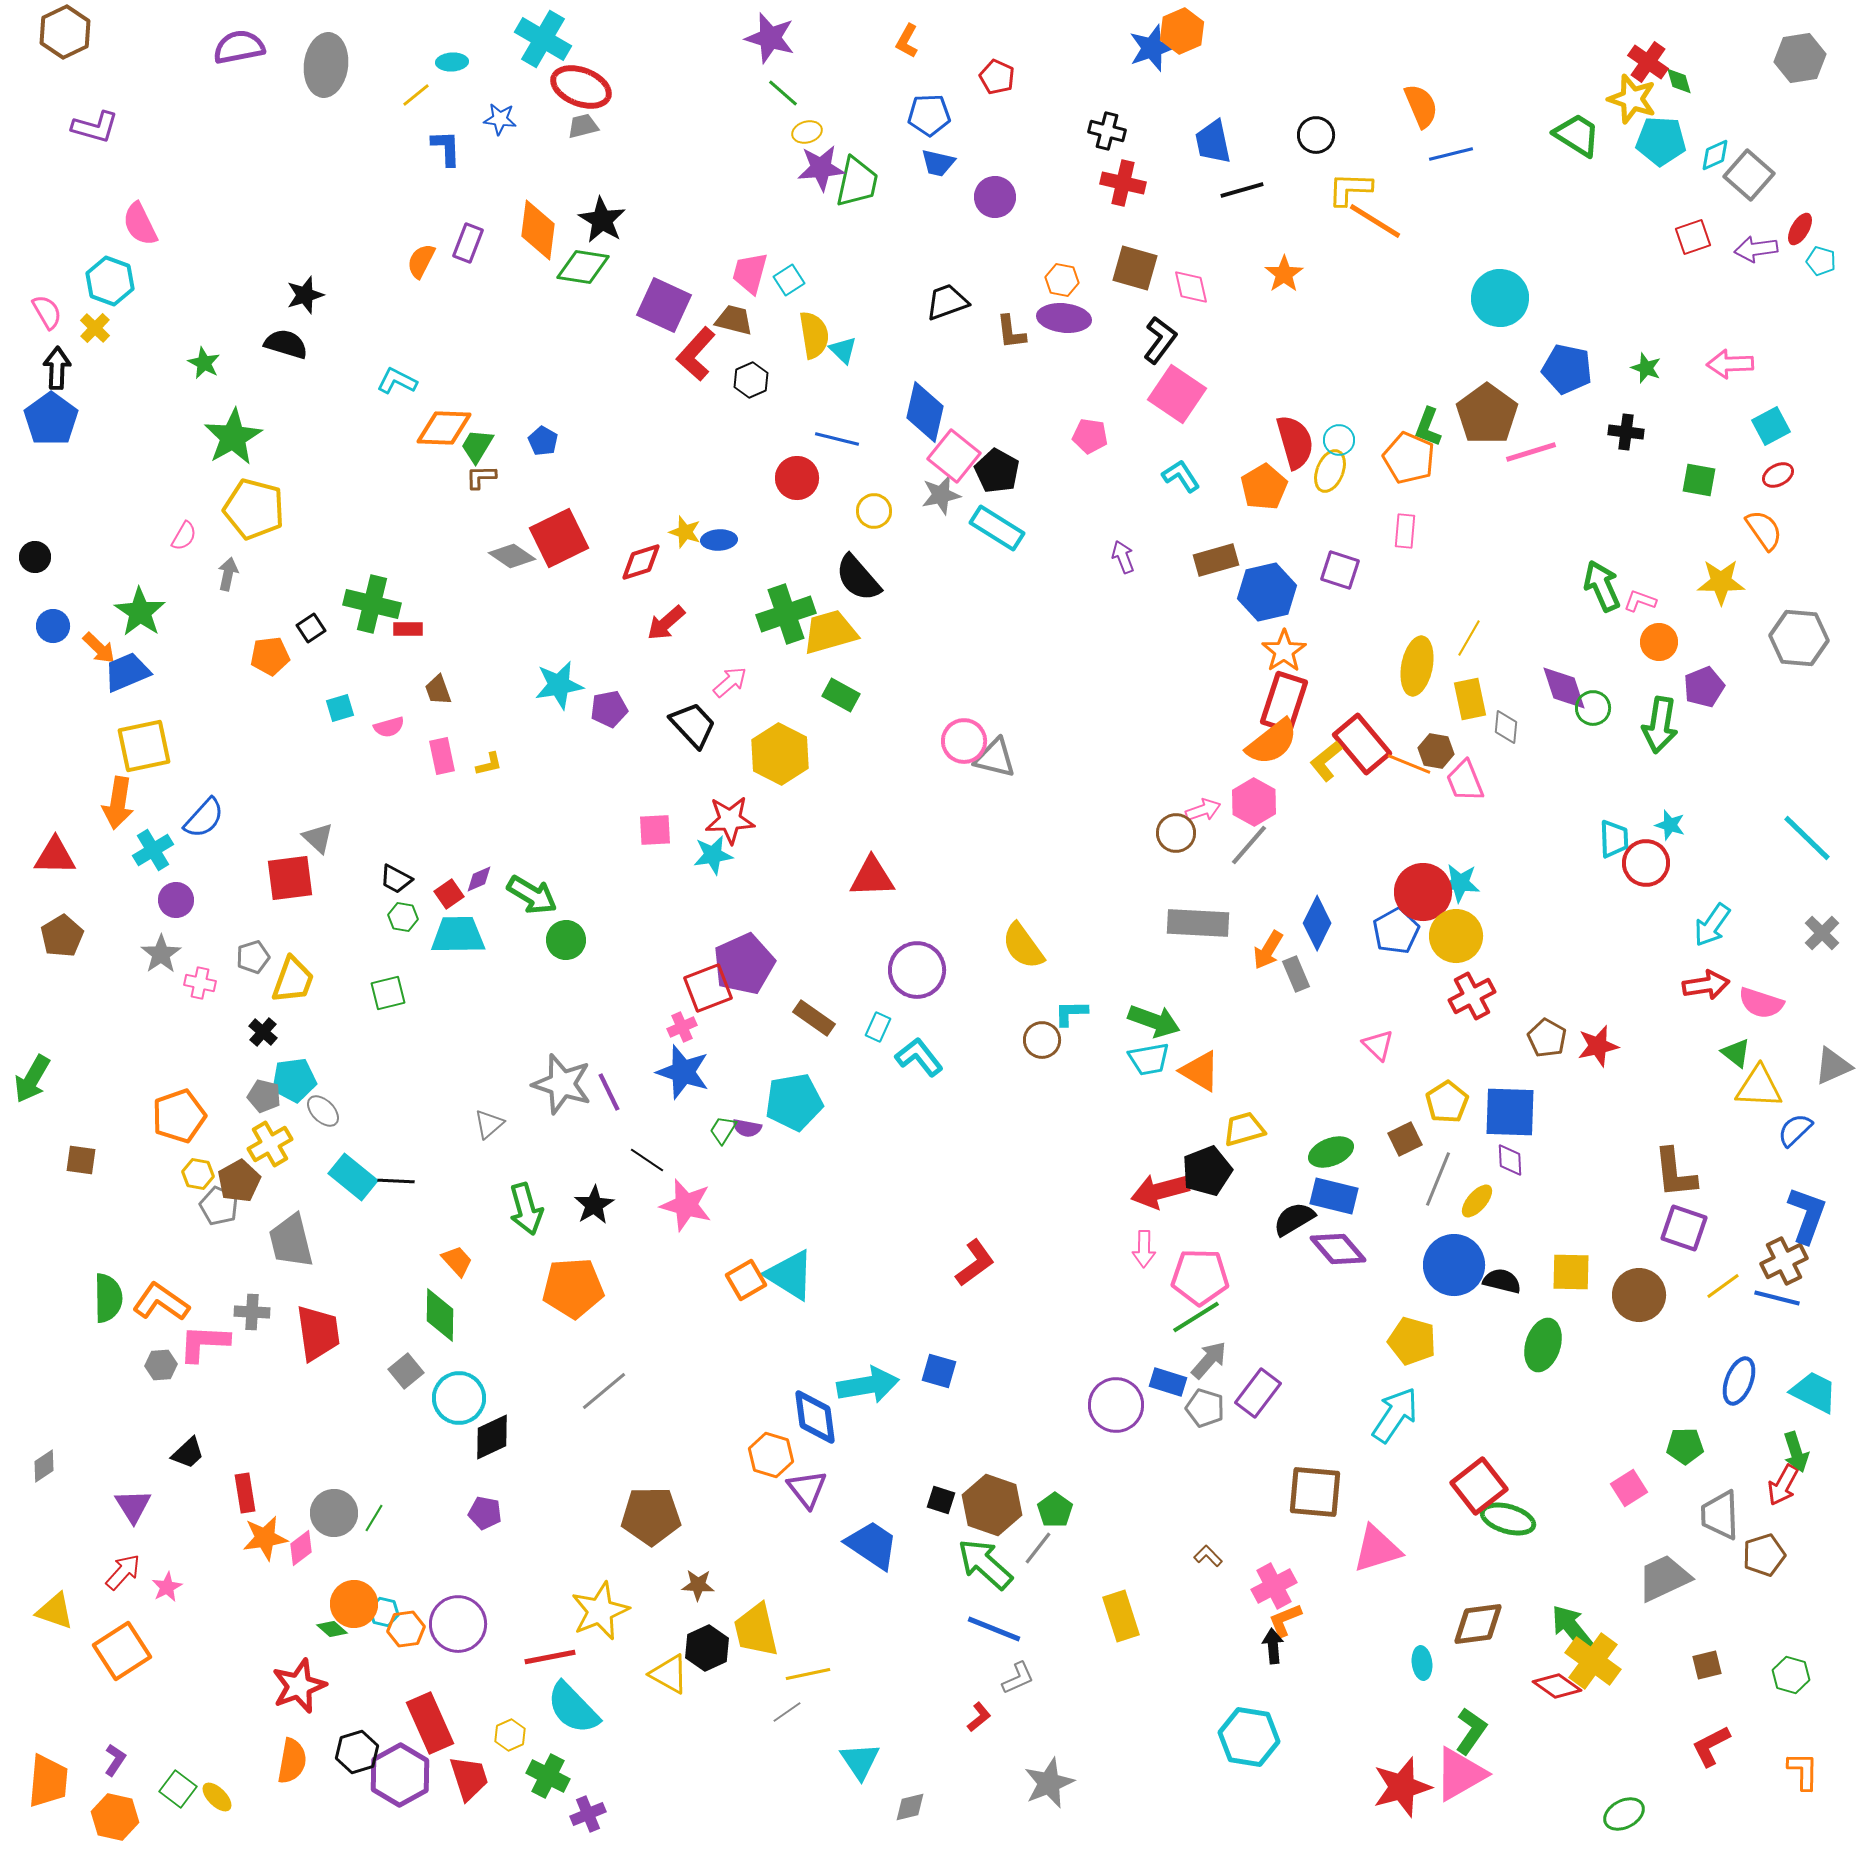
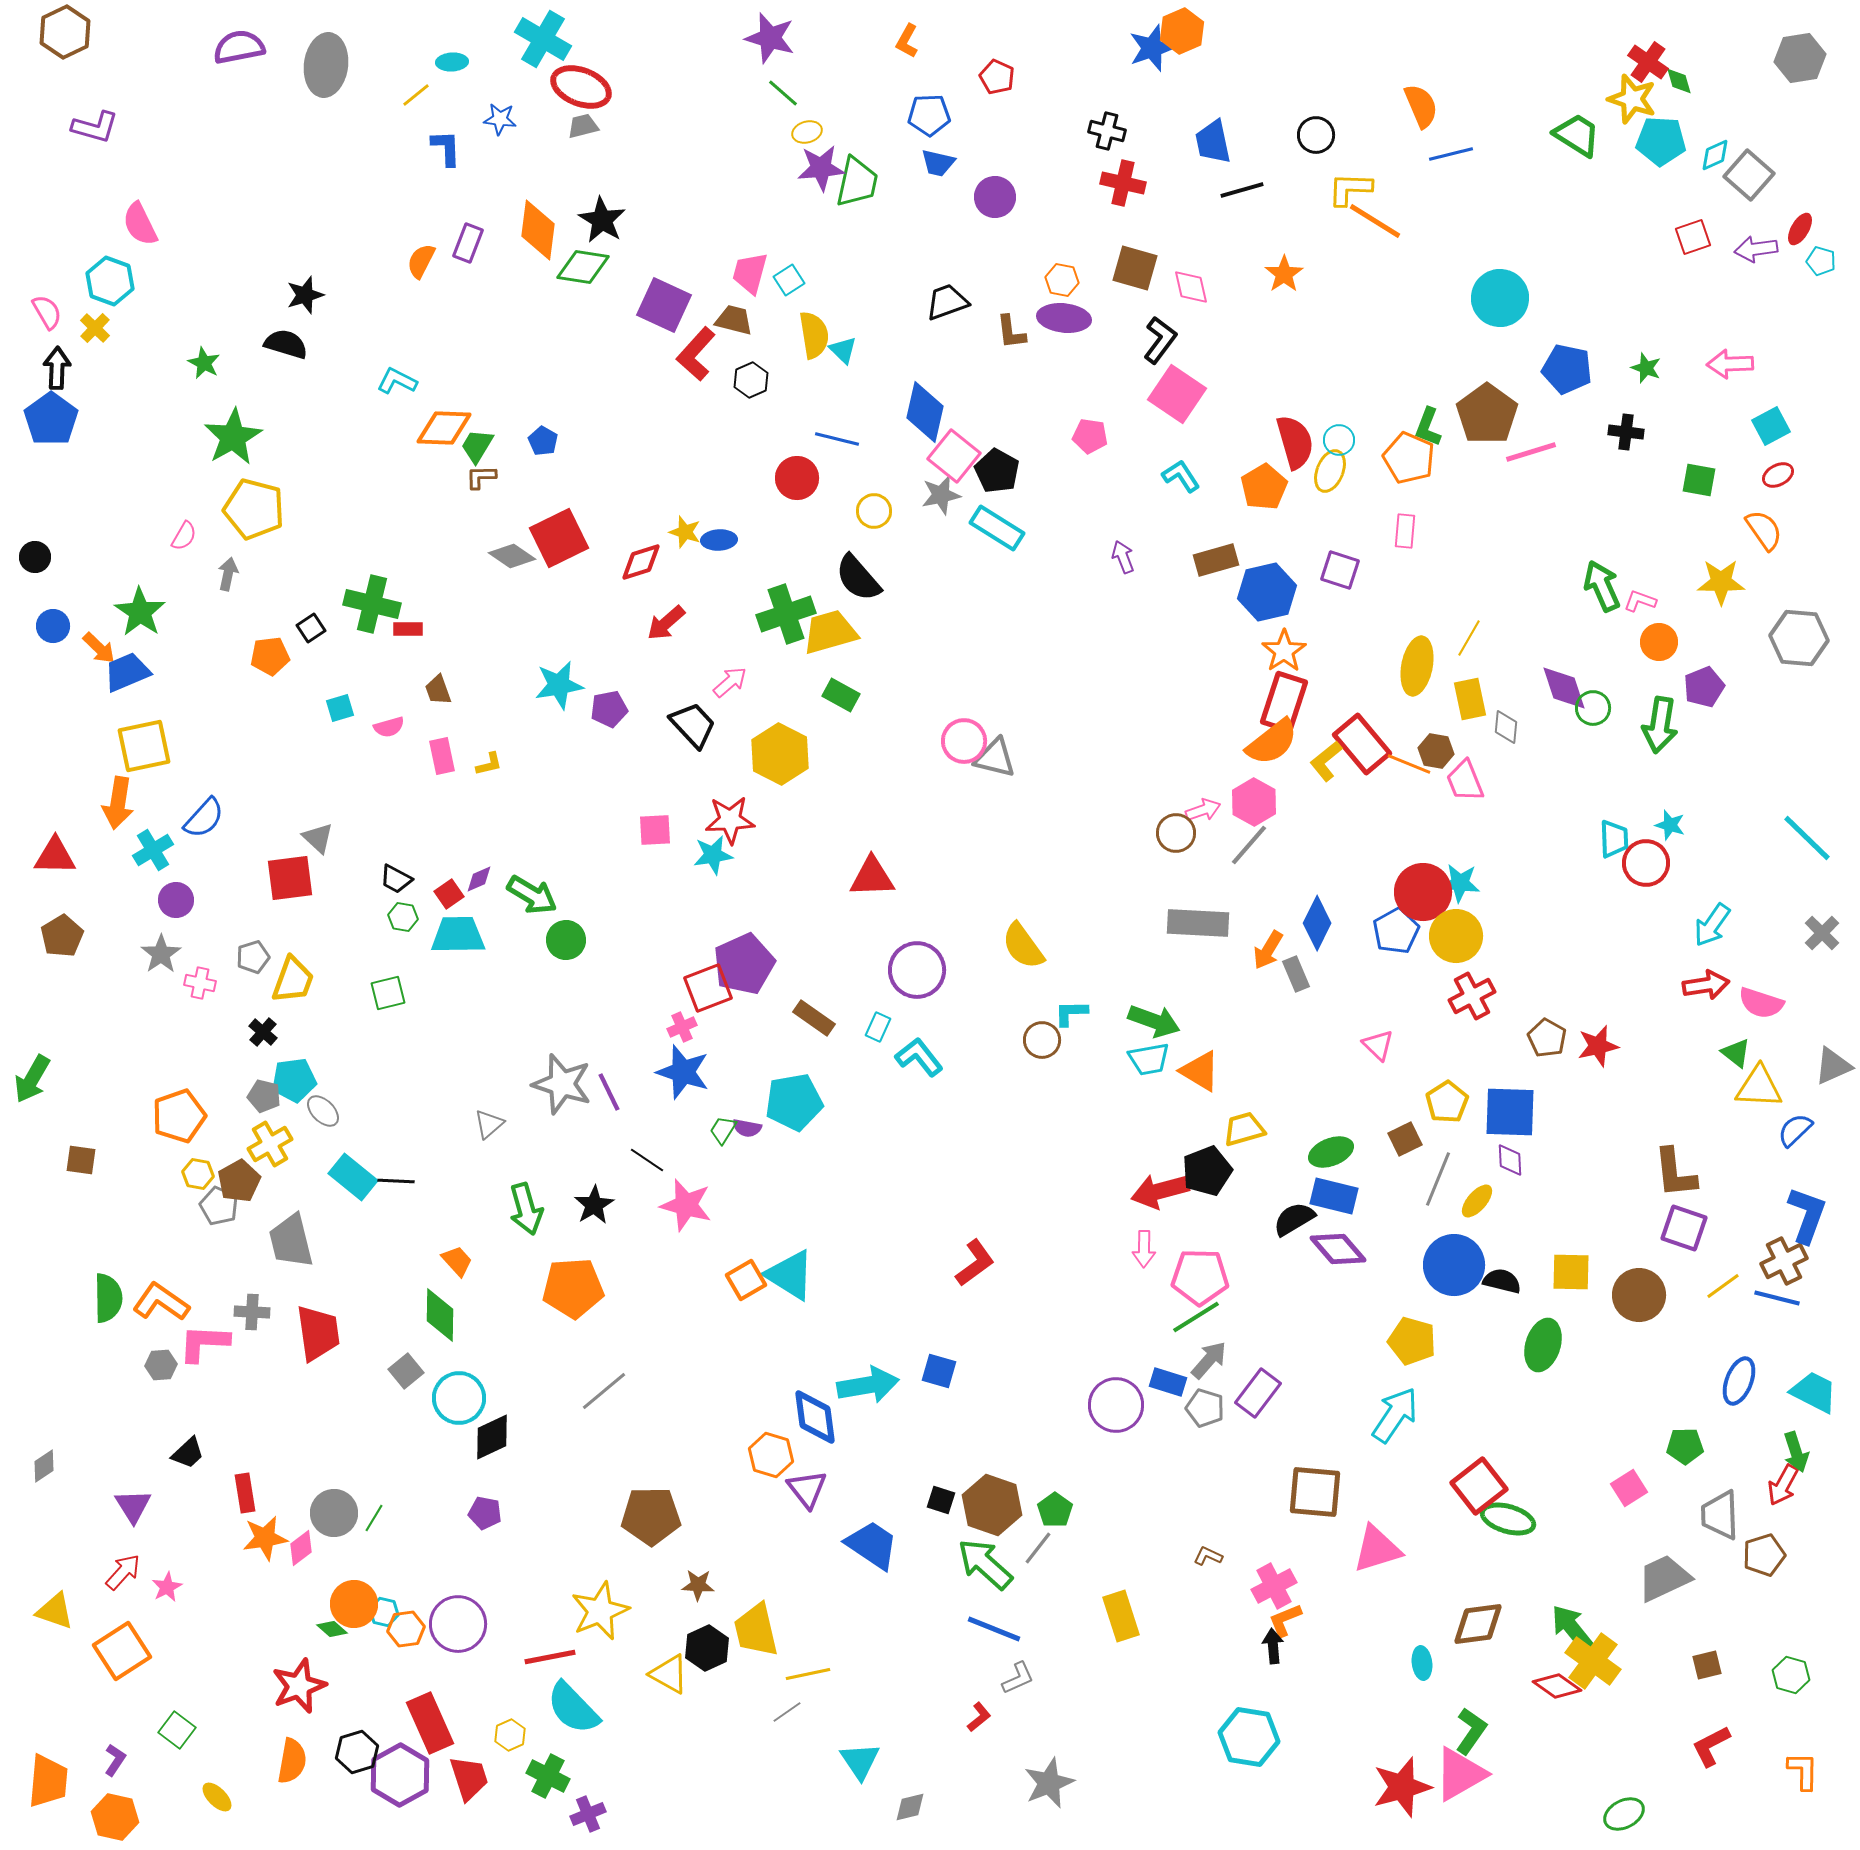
brown L-shape at (1208, 1556): rotated 20 degrees counterclockwise
green square at (178, 1789): moved 1 px left, 59 px up
